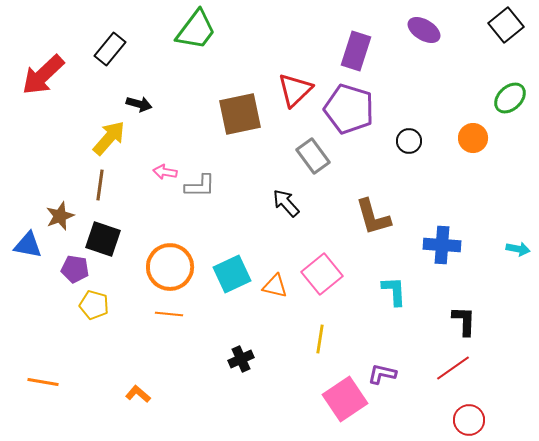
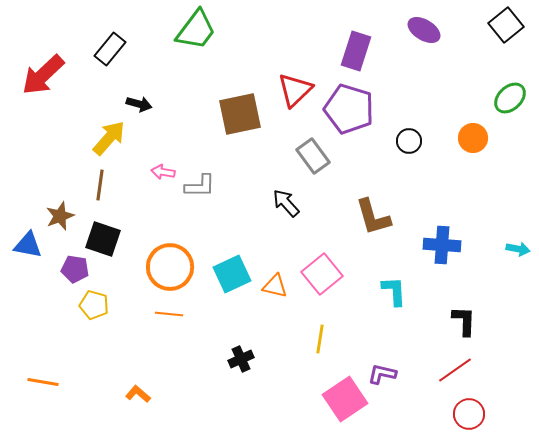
pink arrow at (165, 172): moved 2 px left
red line at (453, 368): moved 2 px right, 2 px down
red circle at (469, 420): moved 6 px up
